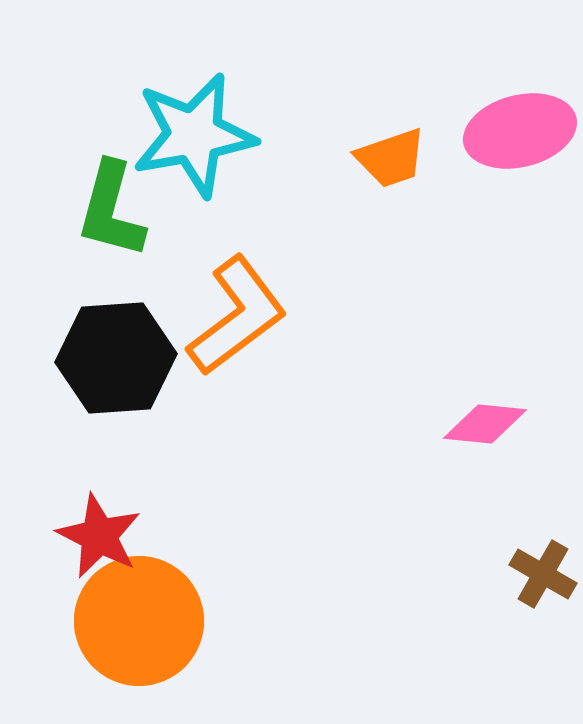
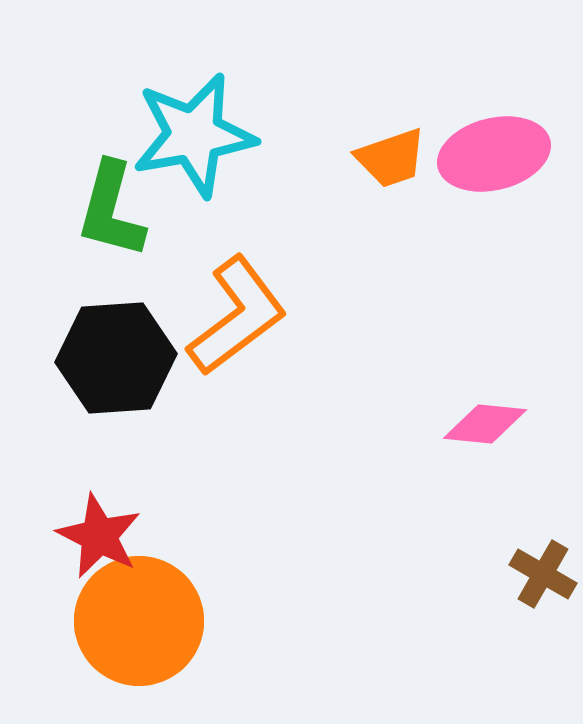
pink ellipse: moved 26 px left, 23 px down
